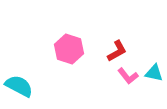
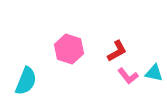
cyan semicircle: moved 7 px right, 5 px up; rotated 84 degrees clockwise
